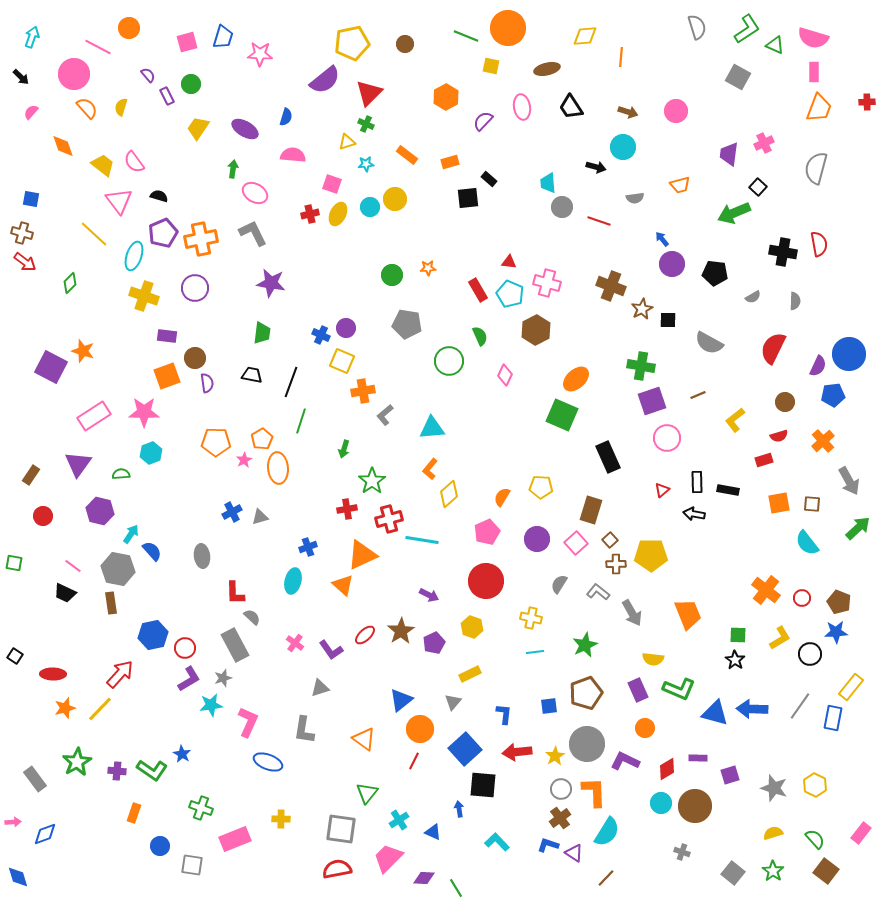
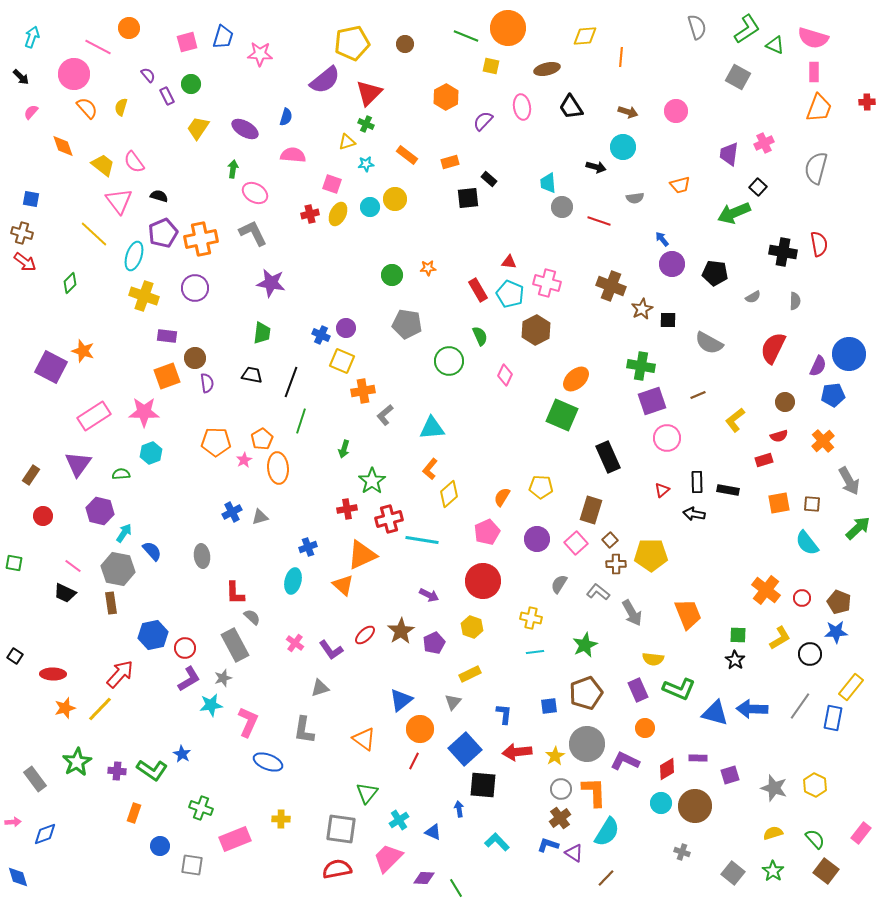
cyan arrow at (131, 534): moved 7 px left, 1 px up
red circle at (486, 581): moved 3 px left
